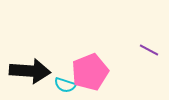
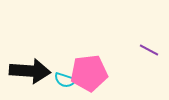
pink pentagon: moved 1 px left, 1 px down; rotated 15 degrees clockwise
cyan semicircle: moved 5 px up
